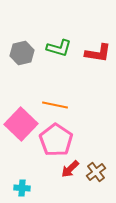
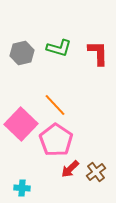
red L-shape: rotated 100 degrees counterclockwise
orange line: rotated 35 degrees clockwise
